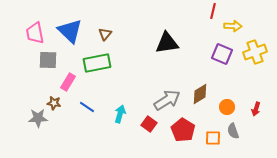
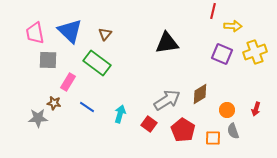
green rectangle: rotated 48 degrees clockwise
orange circle: moved 3 px down
